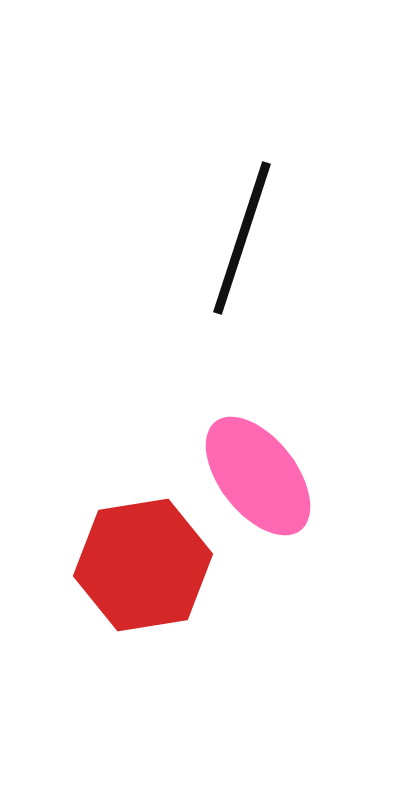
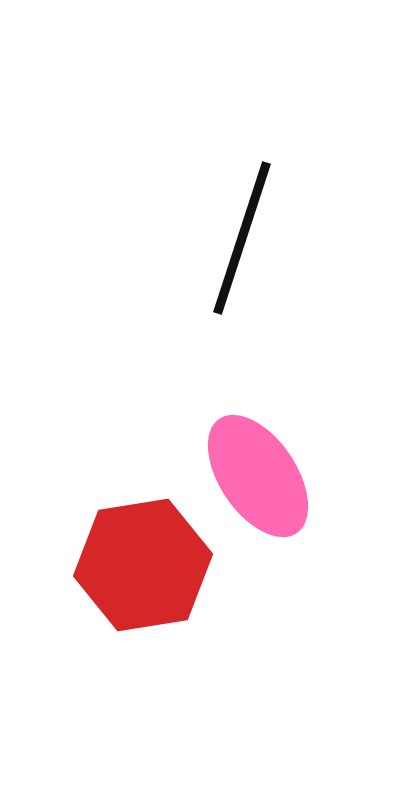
pink ellipse: rotated 4 degrees clockwise
